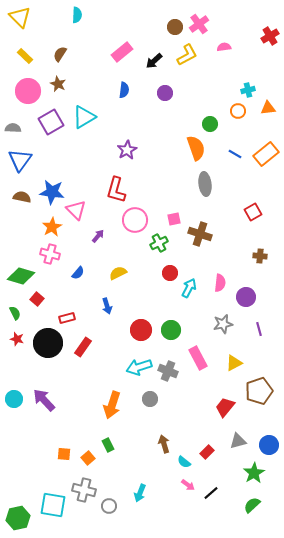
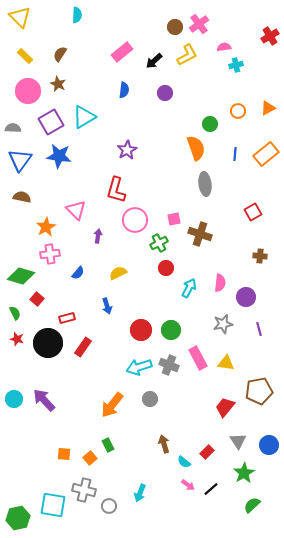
cyan cross at (248, 90): moved 12 px left, 25 px up
orange triangle at (268, 108): rotated 21 degrees counterclockwise
blue line at (235, 154): rotated 64 degrees clockwise
blue star at (52, 192): moved 7 px right, 36 px up
orange star at (52, 227): moved 6 px left
purple arrow at (98, 236): rotated 32 degrees counterclockwise
pink cross at (50, 254): rotated 24 degrees counterclockwise
red circle at (170, 273): moved 4 px left, 5 px up
yellow triangle at (234, 363): moved 8 px left; rotated 36 degrees clockwise
gray cross at (168, 371): moved 1 px right, 6 px up
brown pentagon at (259, 391): rotated 8 degrees clockwise
orange arrow at (112, 405): rotated 20 degrees clockwise
gray triangle at (238, 441): rotated 48 degrees counterclockwise
orange square at (88, 458): moved 2 px right
green star at (254, 473): moved 10 px left
black line at (211, 493): moved 4 px up
